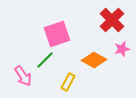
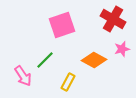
red cross: moved 1 px right, 1 px up; rotated 15 degrees counterclockwise
pink square: moved 5 px right, 9 px up
